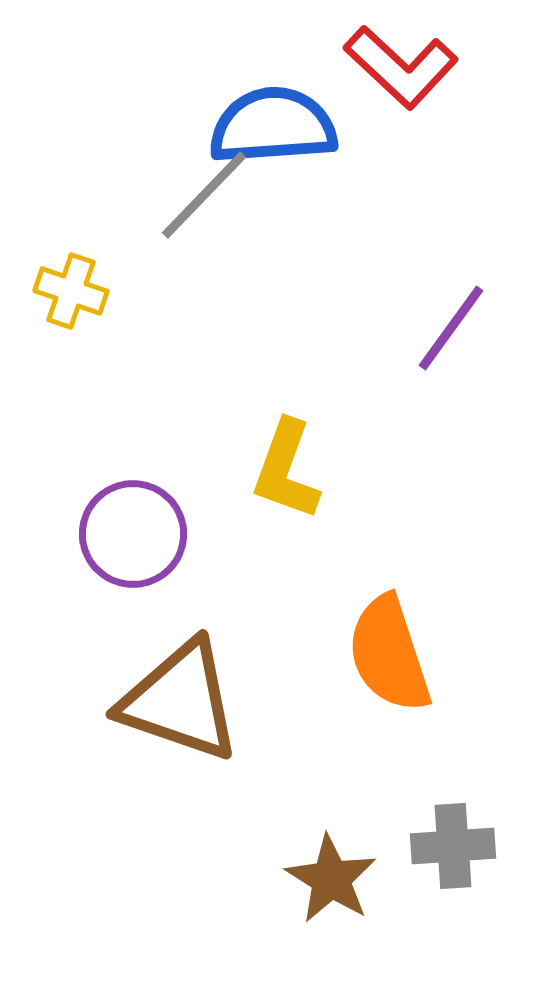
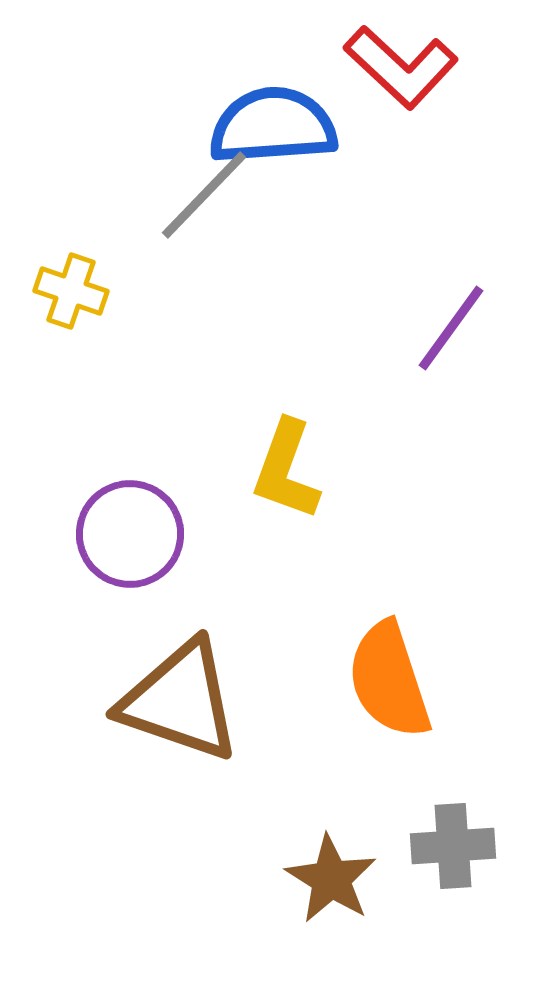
purple circle: moved 3 px left
orange semicircle: moved 26 px down
